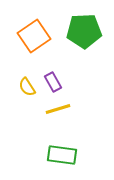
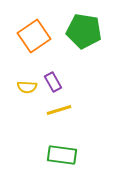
green pentagon: rotated 12 degrees clockwise
yellow semicircle: rotated 54 degrees counterclockwise
yellow line: moved 1 px right, 1 px down
